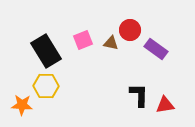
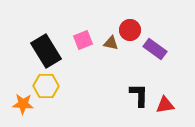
purple rectangle: moved 1 px left
orange star: moved 1 px right, 1 px up
